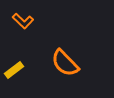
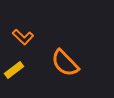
orange L-shape: moved 16 px down
